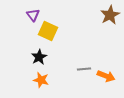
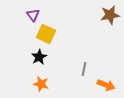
brown star: rotated 18 degrees clockwise
yellow square: moved 2 px left, 3 px down
gray line: rotated 72 degrees counterclockwise
orange arrow: moved 9 px down
orange star: moved 4 px down
